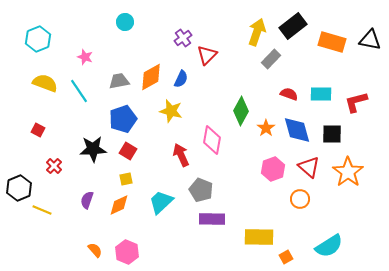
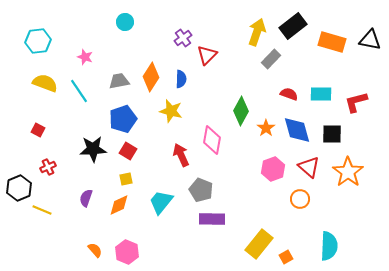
cyan hexagon at (38, 39): moved 2 px down; rotated 15 degrees clockwise
orange diamond at (151, 77): rotated 28 degrees counterclockwise
blue semicircle at (181, 79): rotated 24 degrees counterclockwise
red cross at (54, 166): moved 6 px left, 1 px down; rotated 21 degrees clockwise
purple semicircle at (87, 200): moved 1 px left, 2 px up
cyan trapezoid at (161, 202): rotated 8 degrees counterclockwise
yellow rectangle at (259, 237): moved 7 px down; rotated 52 degrees counterclockwise
cyan semicircle at (329, 246): rotated 56 degrees counterclockwise
